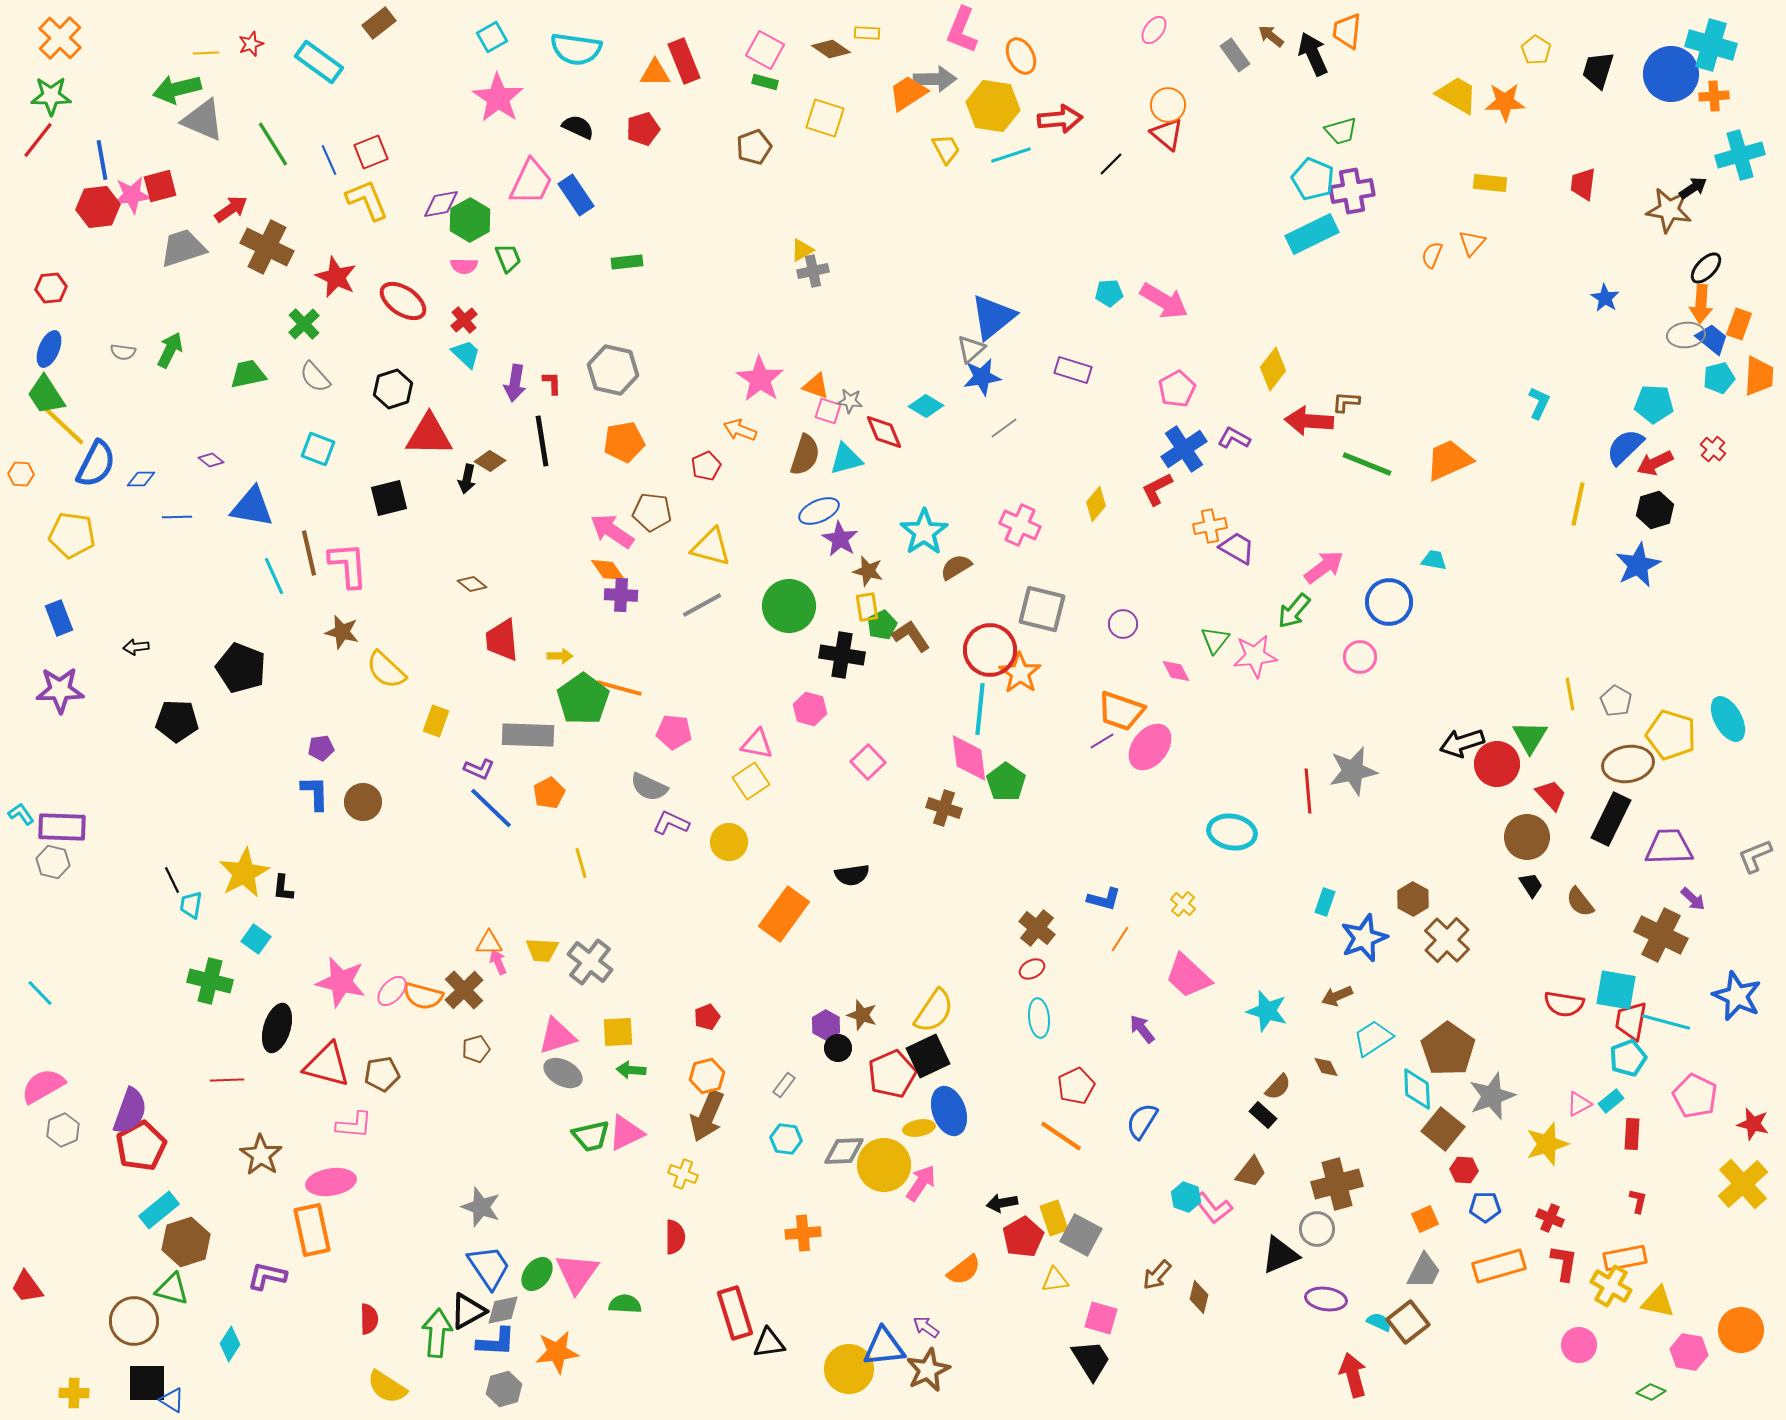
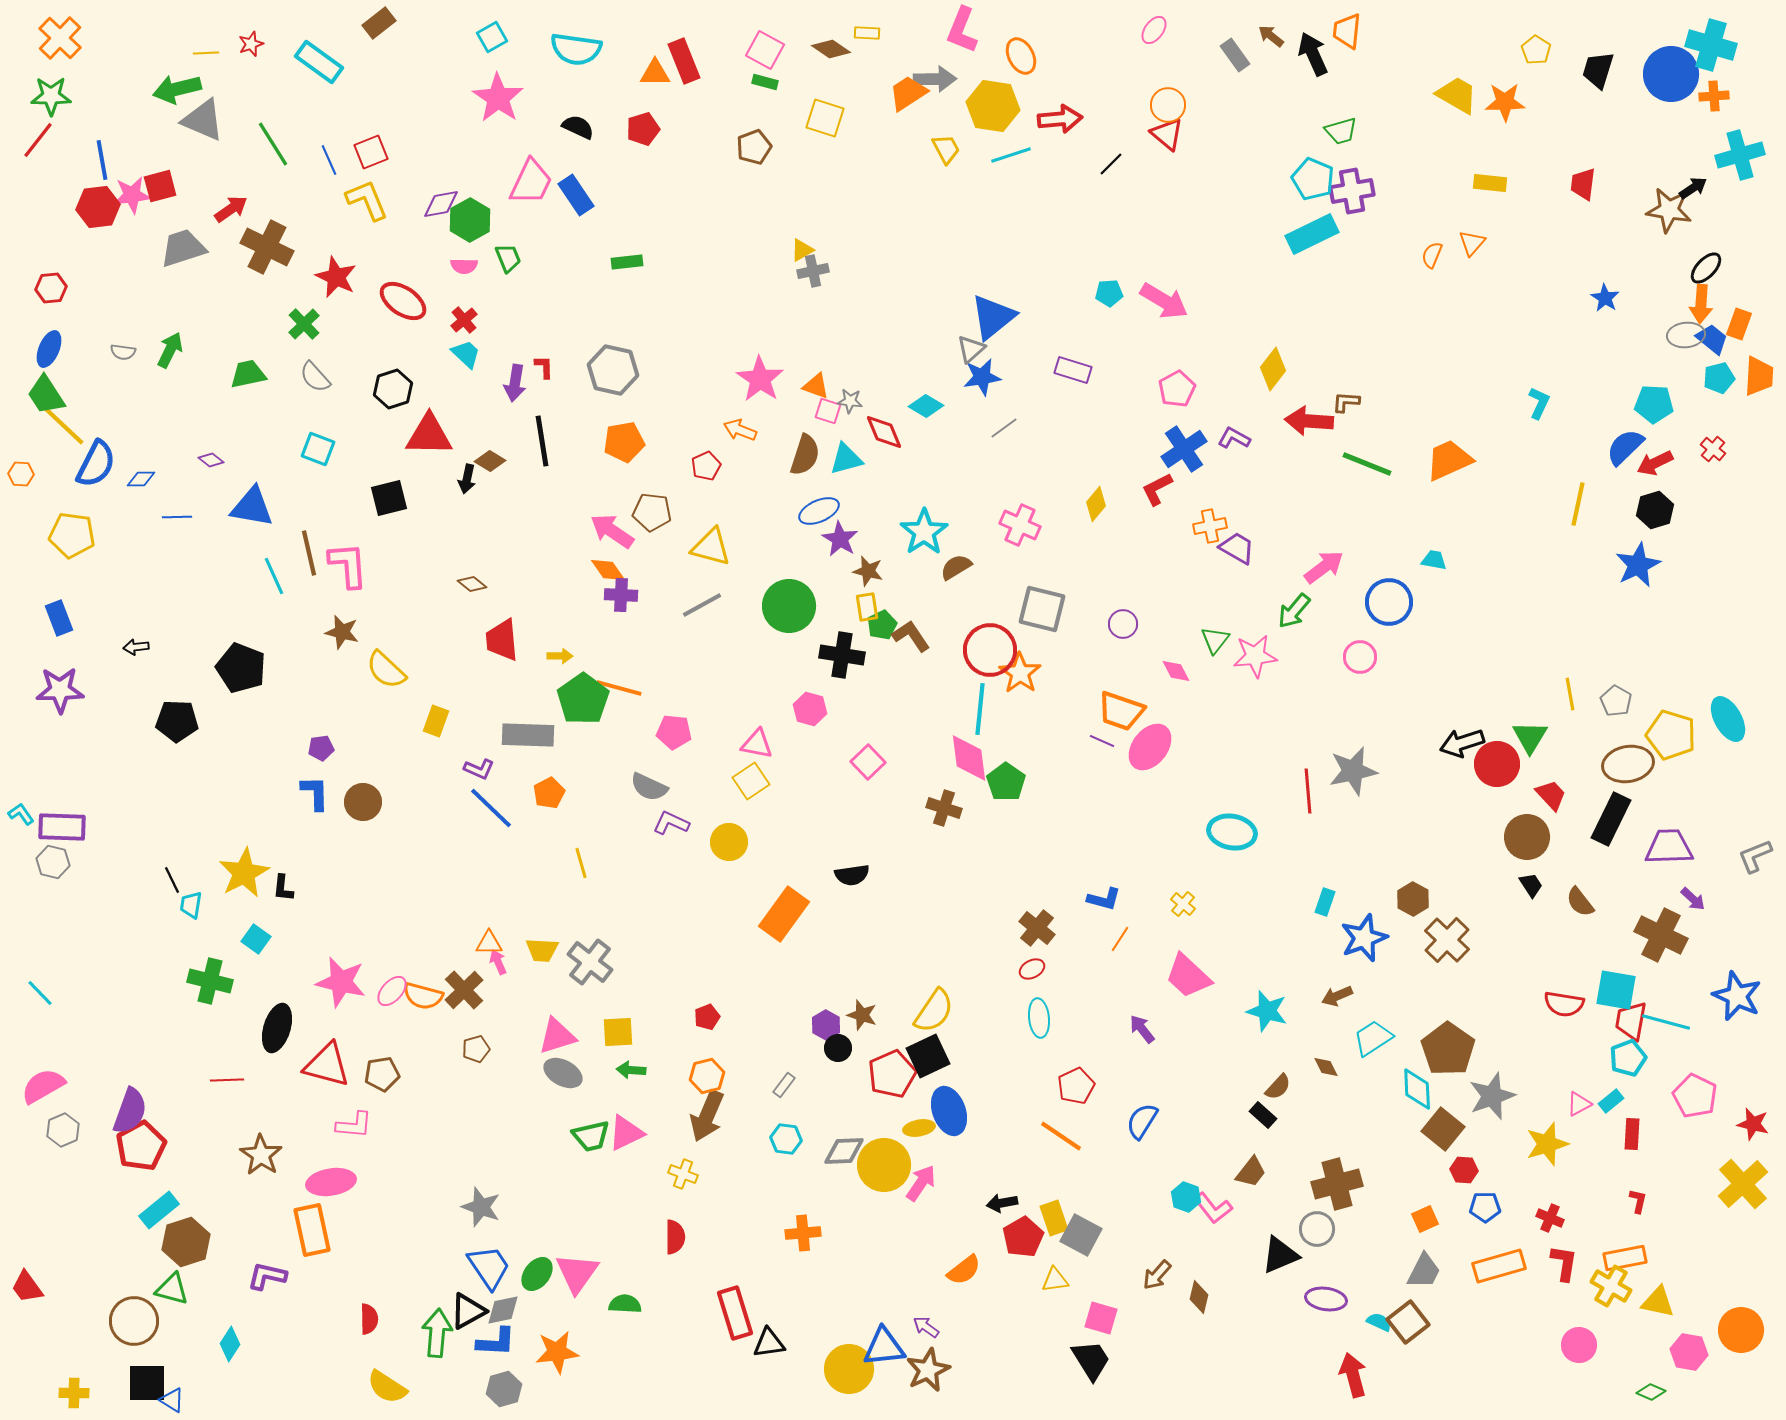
red L-shape at (552, 383): moved 8 px left, 16 px up
purple line at (1102, 741): rotated 55 degrees clockwise
